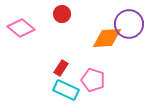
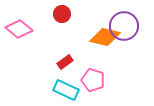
purple circle: moved 5 px left, 2 px down
pink diamond: moved 2 px left, 1 px down
orange diamond: moved 2 px left, 1 px up; rotated 16 degrees clockwise
red rectangle: moved 4 px right, 6 px up; rotated 21 degrees clockwise
